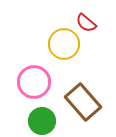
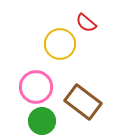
yellow circle: moved 4 px left
pink circle: moved 2 px right, 5 px down
brown rectangle: rotated 12 degrees counterclockwise
